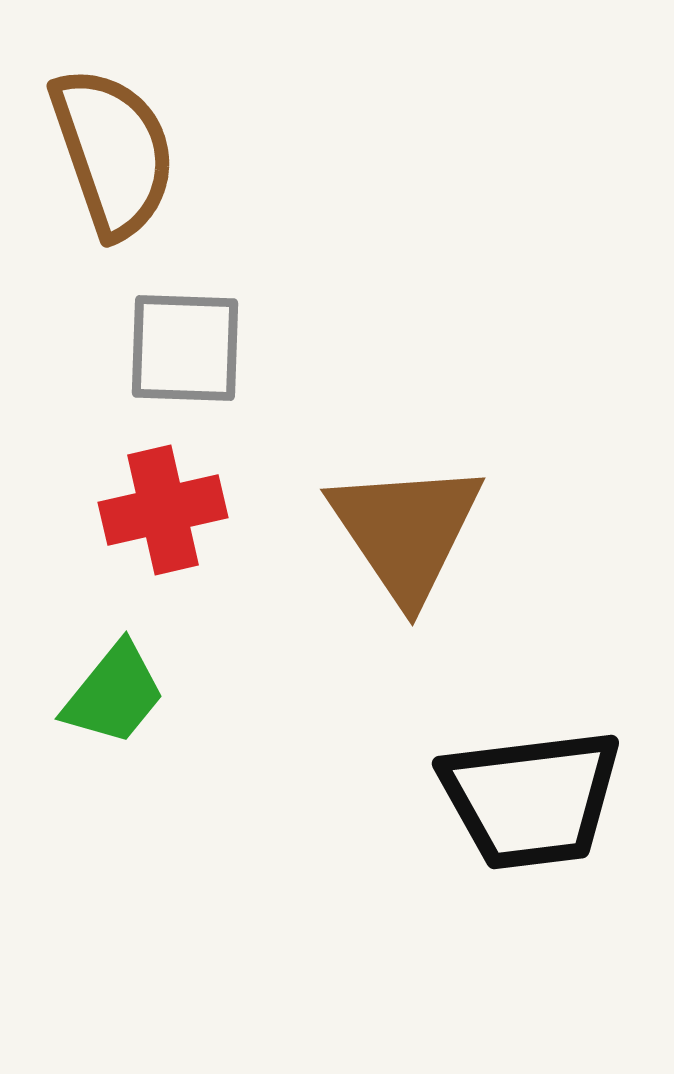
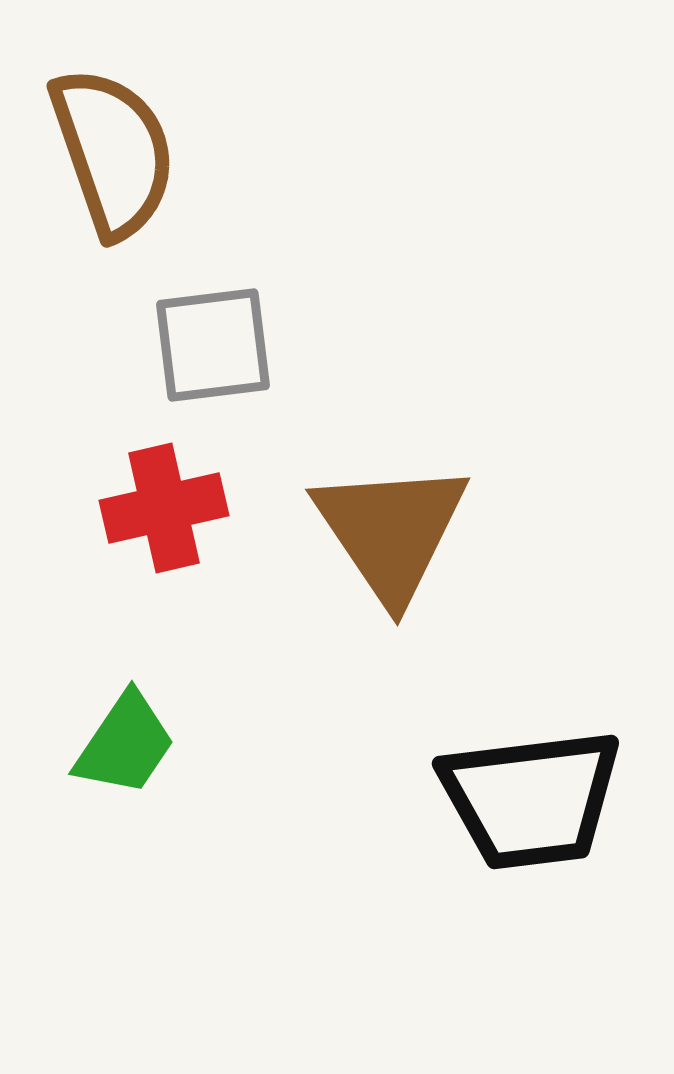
gray square: moved 28 px right, 3 px up; rotated 9 degrees counterclockwise
red cross: moved 1 px right, 2 px up
brown triangle: moved 15 px left
green trapezoid: moved 11 px right, 50 px down; rotated 5 degrees counterclockwise
